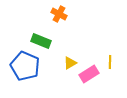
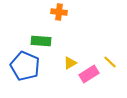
orange cross: moved 2 px up; rotated 21 degrees counterclockwise
green rectangle: rotated 18 degrees counterclockwise
yellow line: rotated 48 degrees counterclockwise
